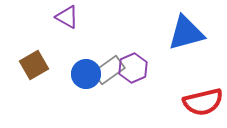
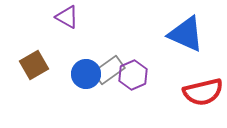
blue triangle: moved 1 px down; rotated 39 degrees clockwise
purple hexagon: moved 7 px down
red semicircle: moved 10 px up
